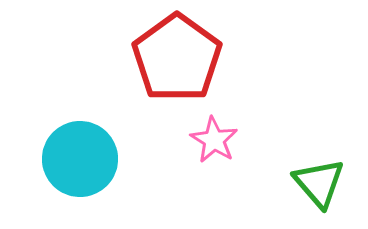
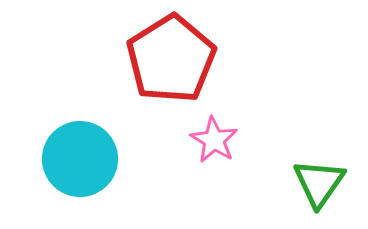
red pentagon: moved 6 px left, 1 px down; rotated 4 degrees clockwise
green triangle: rotated 16 degrees clockwise
